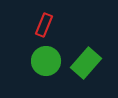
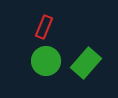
red rectangle: moved 2 px down
